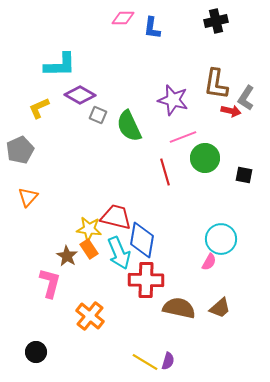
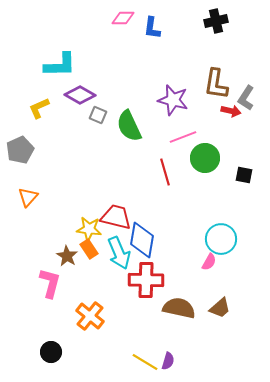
black circle: moved 15 px right
